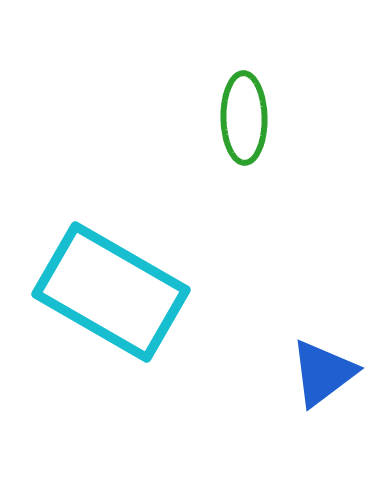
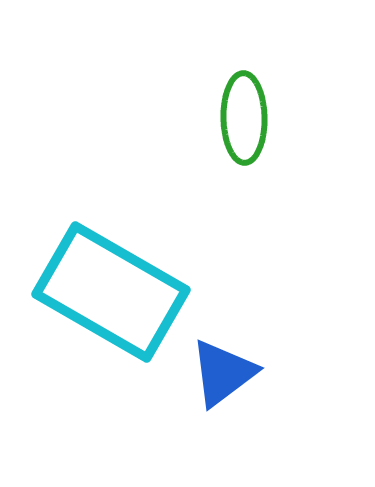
blue triangle: moved 100 px left
